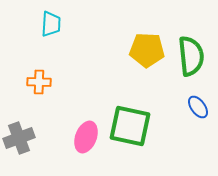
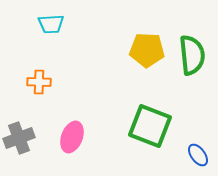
cyan trapezoid: rotated 84 degrees clockwise
green semicircle: moved 1 px right, 1 px up
blue ellipse: moved 48 px down
green square: moved 20 px right; rotated 9 degrees clockwise
pink ellipse: moved 14 px left
